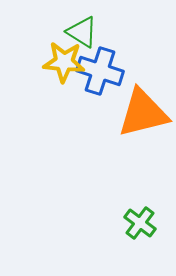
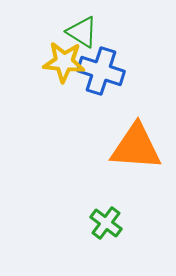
blue cross: moved 1 px right
orange triangle: moved 7 px left, 34 px down; rotated 18 degrees clockwise
green cross: moved 34 px left
